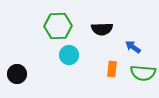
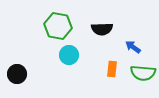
green hexagon: rotated 12 degrees clockwise
